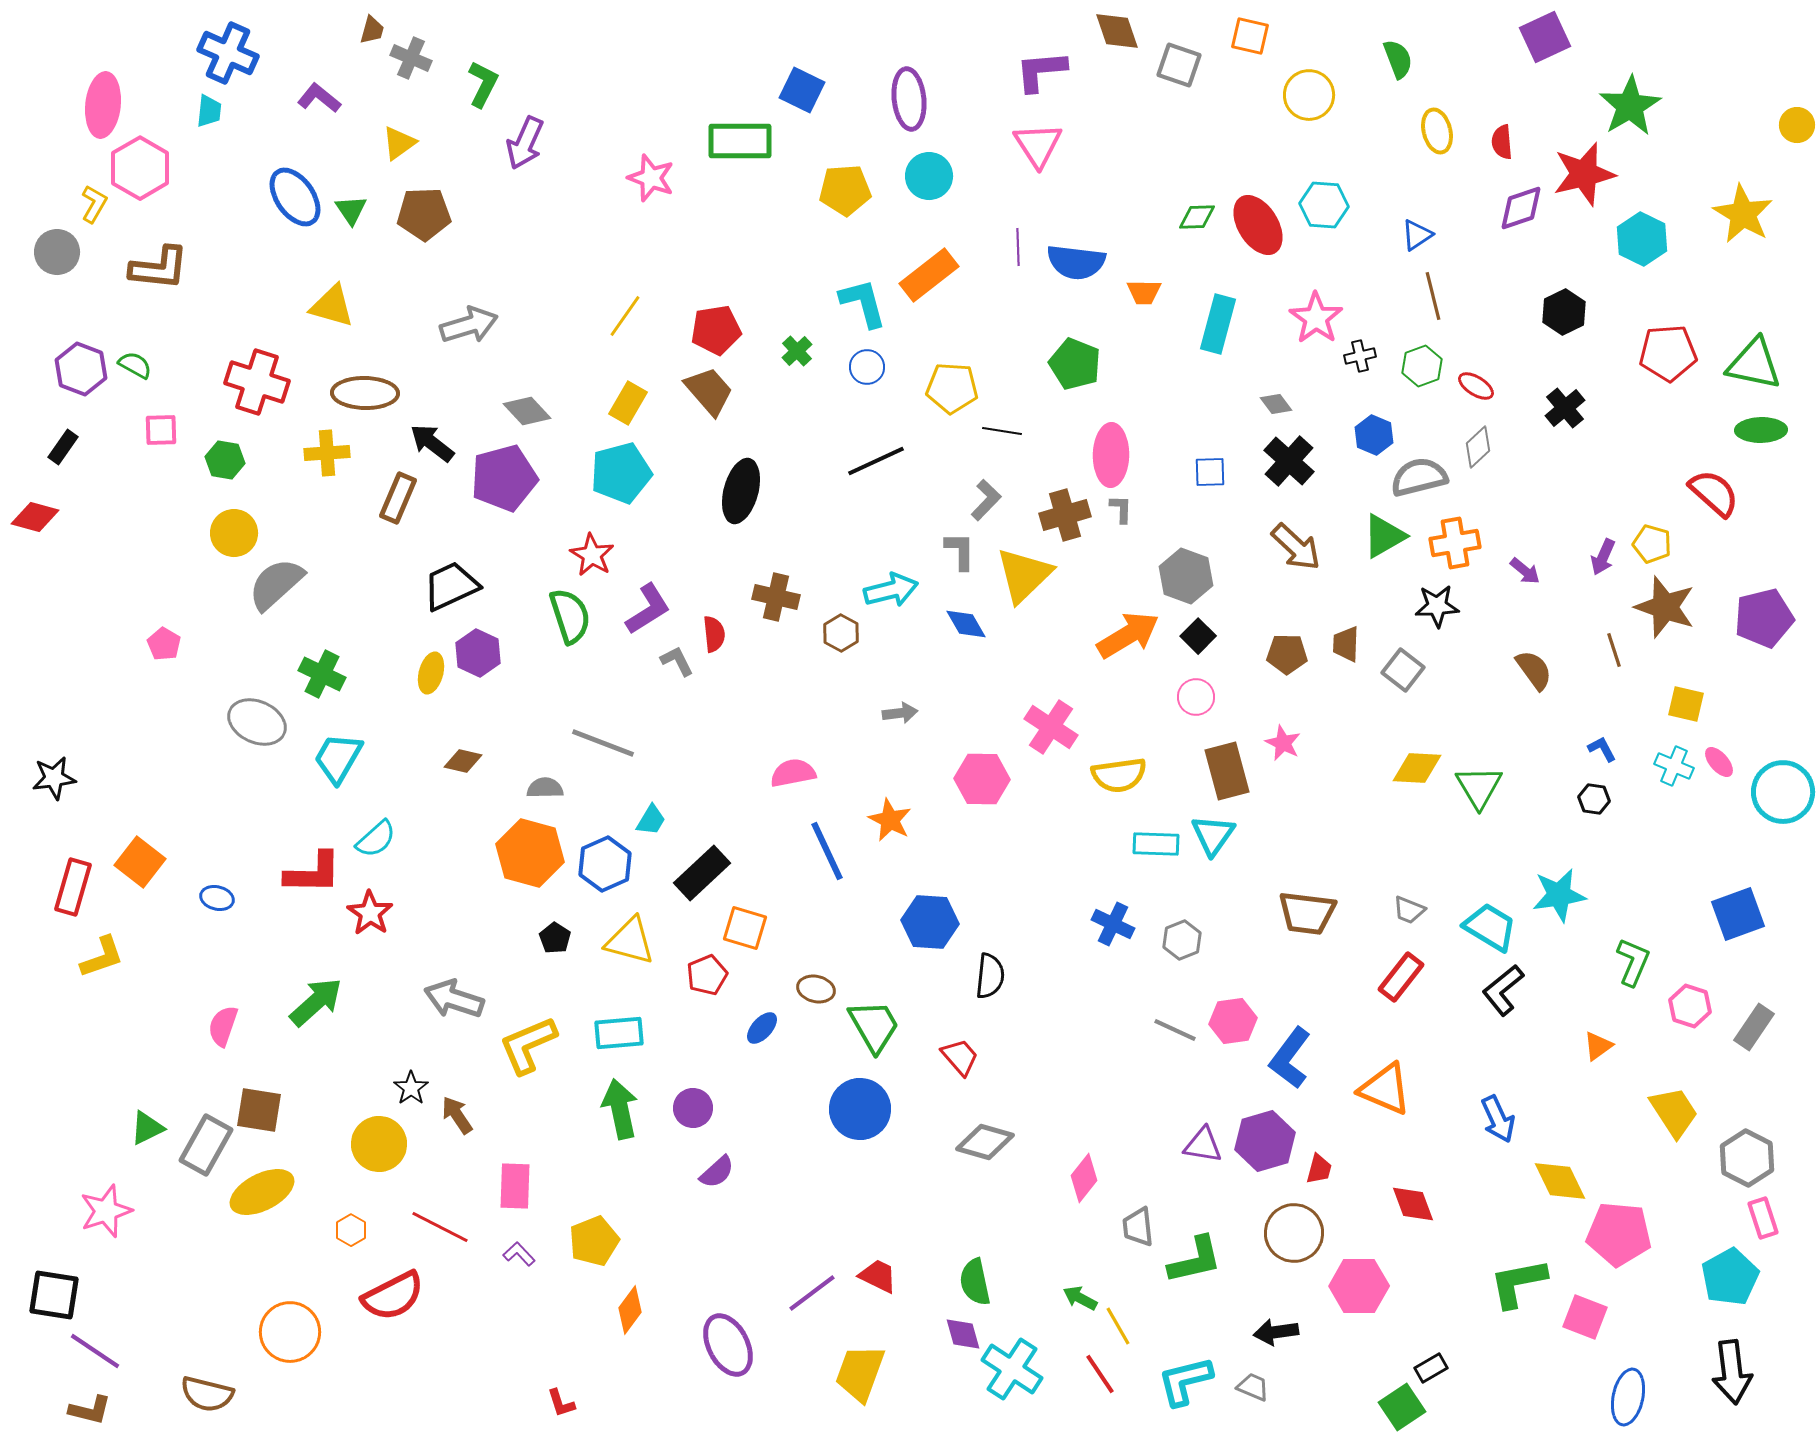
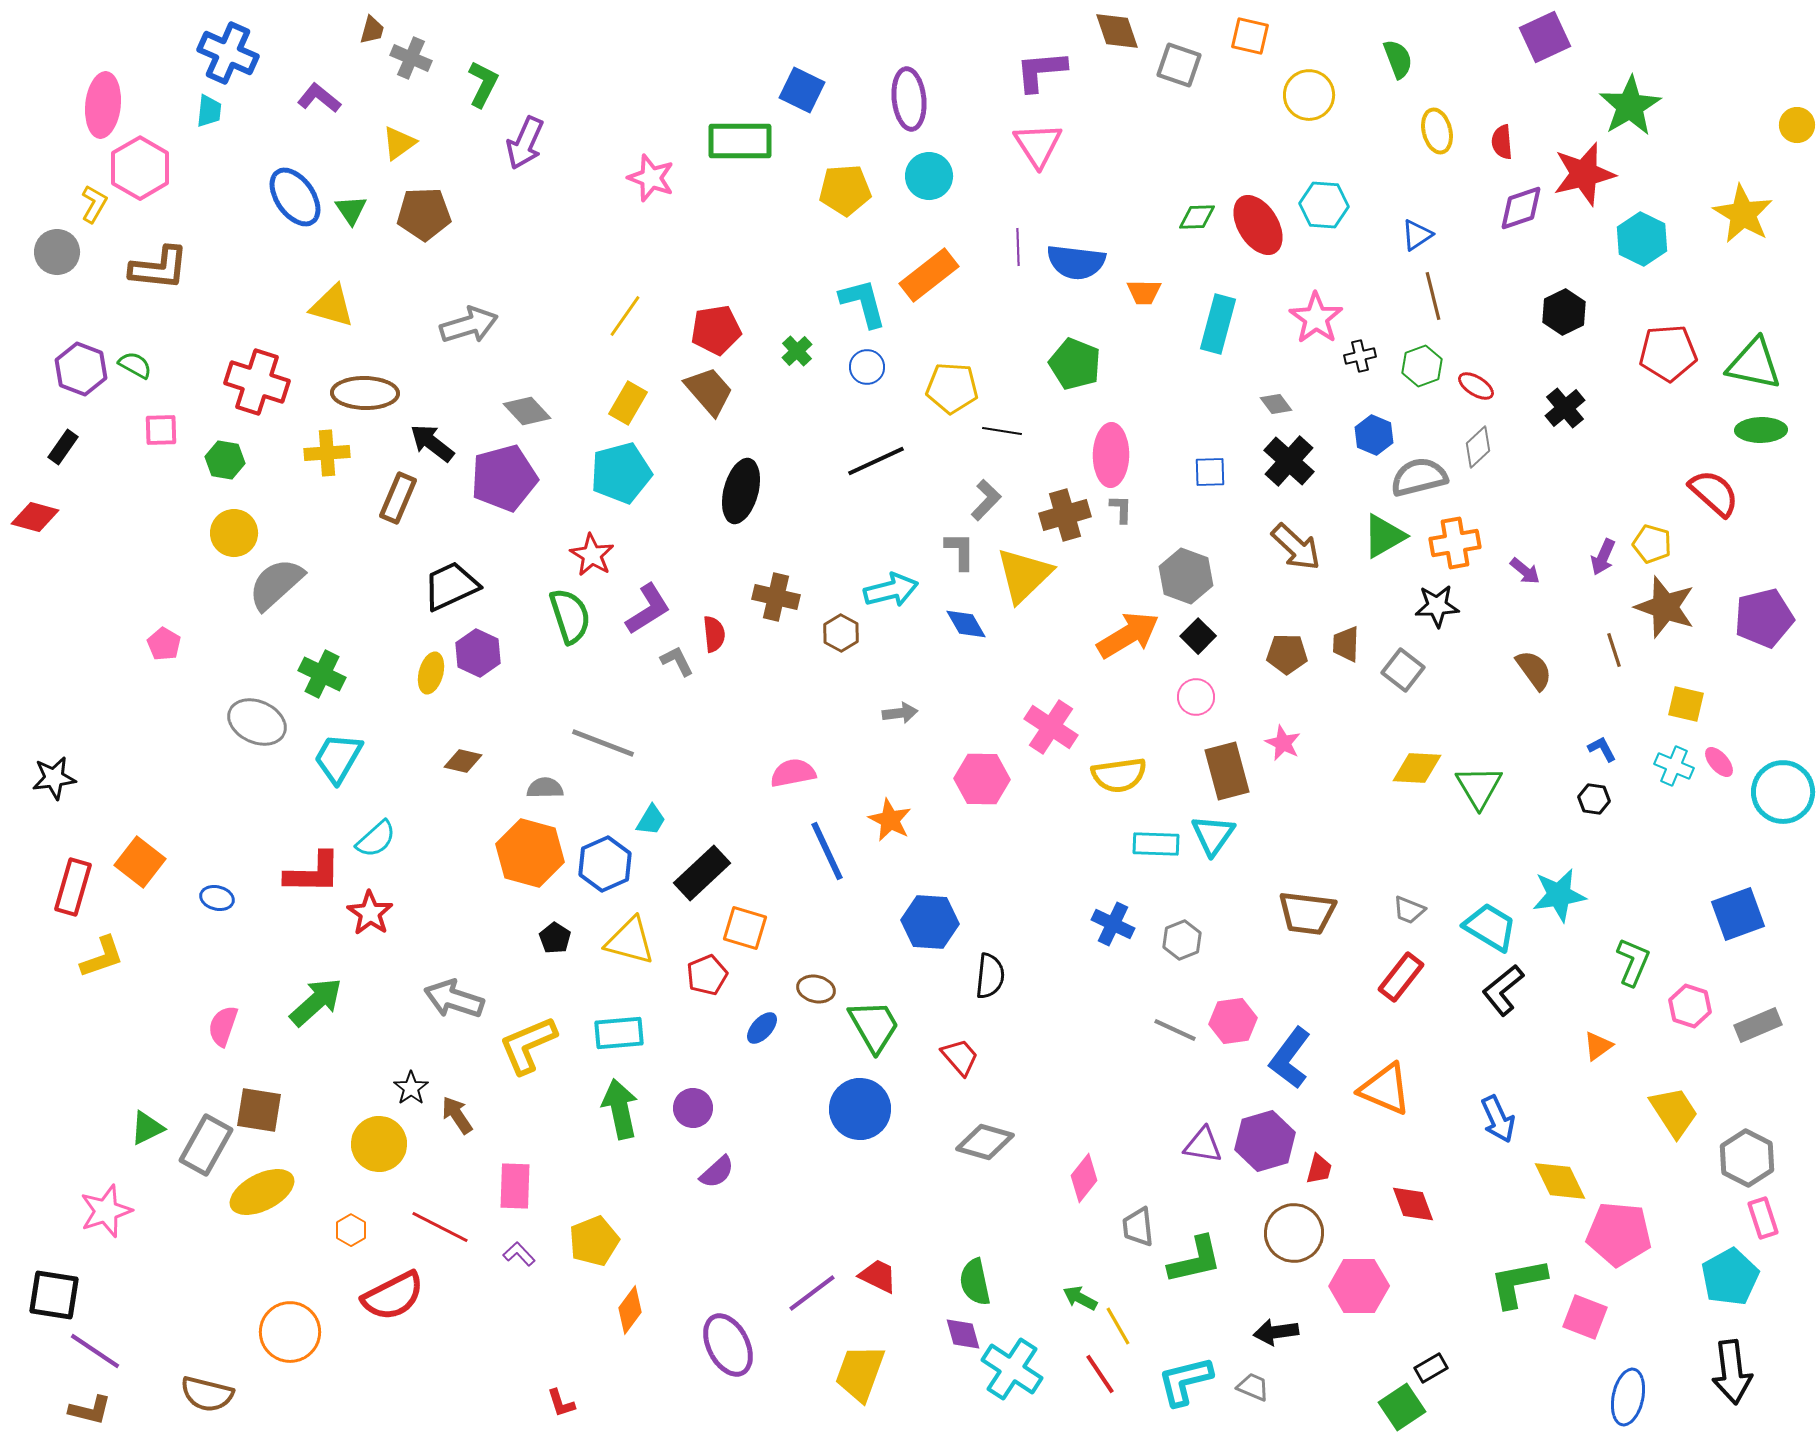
gray rectangle at (1754, 1027): moved 4 px right, 2 px up; rotated 33 degrees clockwise
